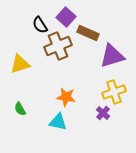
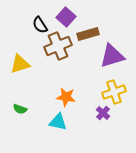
brown rectangle: moved 1 px down; rotated 40 degrees counterclockwise
green semicircle: rotated 40 degrees counterclockwise
